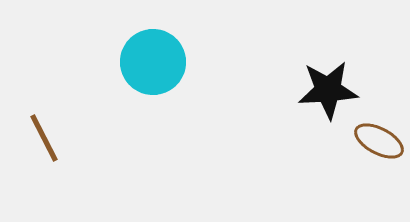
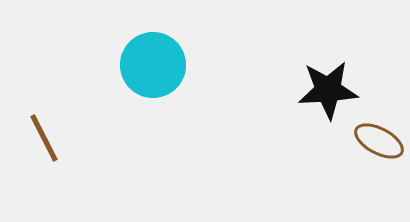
cyan circle: moved 3 px down
